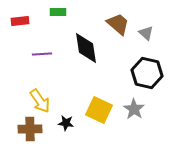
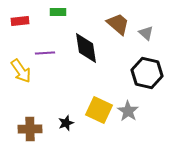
purple line: moved 3 px right, 1 px up
yellow arrow: moved 19 px left, 30 px up
gray star: moved 6 px left, 2 px down
black star: rotated 28 degrees counterclockwise
